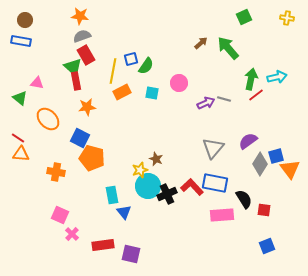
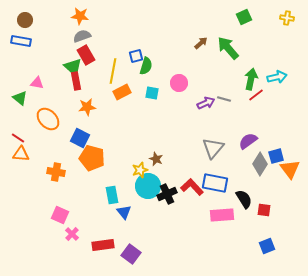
blue square at (131, 59): moved 5 px right, 3 px up
green semicircle at (146, 66): rotated 18 degrees counterclockwise
purple square at (131, 254): rotated 24 degrees clockwise
